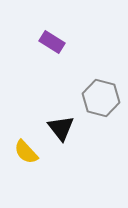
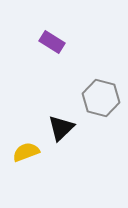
black triangle: rotated 24 degrees clockwise
yellow semicircle: rotated 112 degrees clockwise
